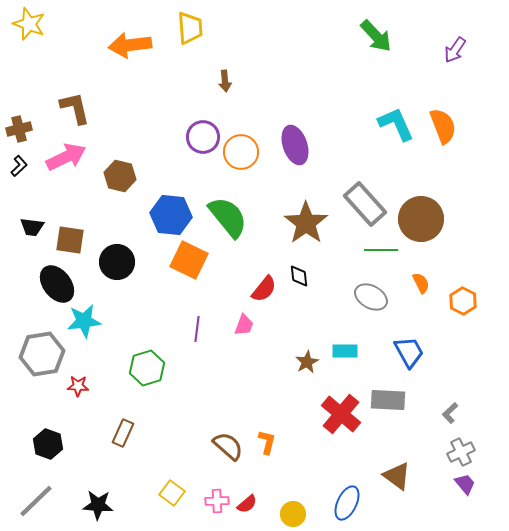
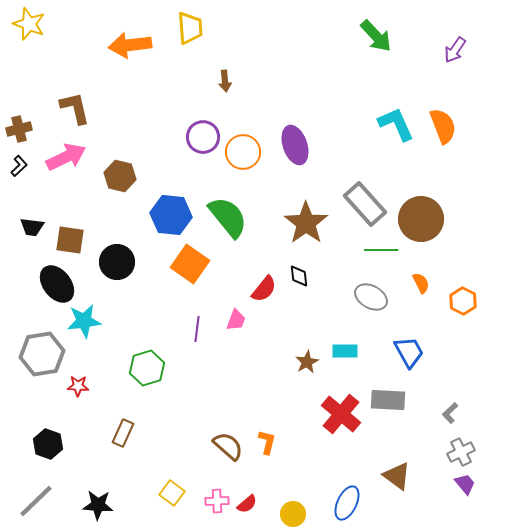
orange circle at (241, 152): moved 2 px right
orange square at (189, 260): moved 1 px right, 4 px down; rotated 9 degrees clockwise
pink trapezoid at (244, 325): moved 8 px left, 5 px up
